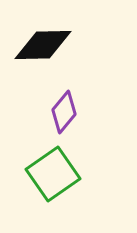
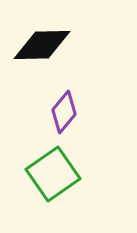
black diamond: moved 1 px left
